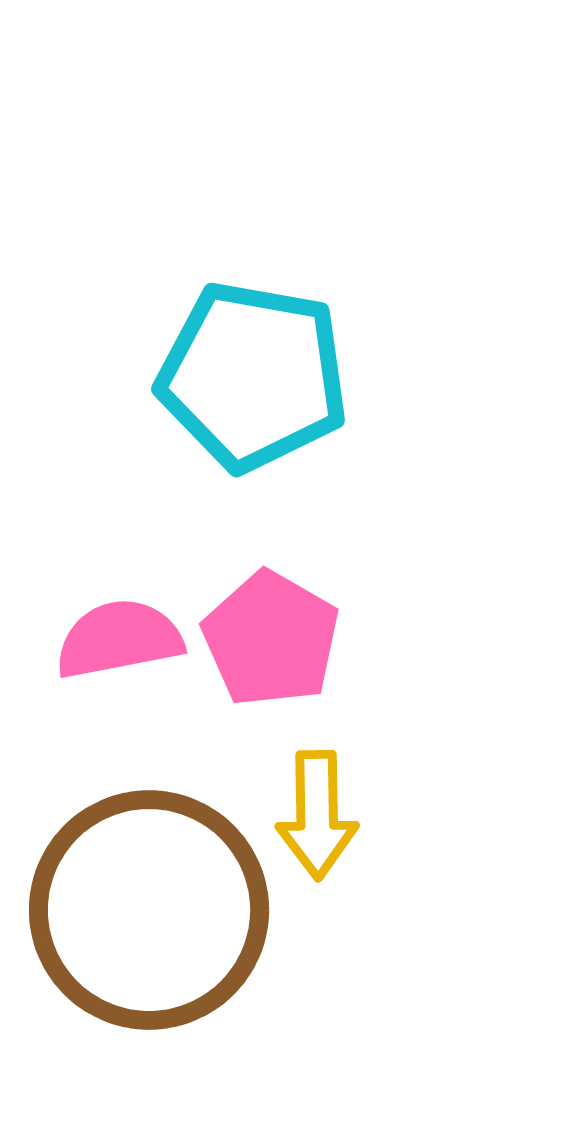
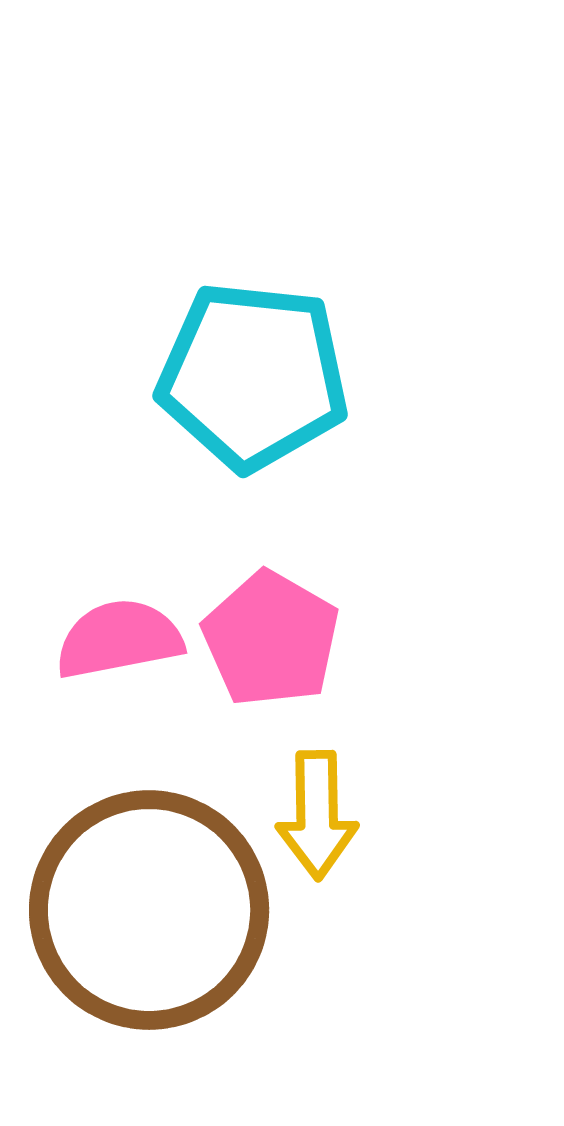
cyan pentagon: rotated 4 degrees counterclockwise
